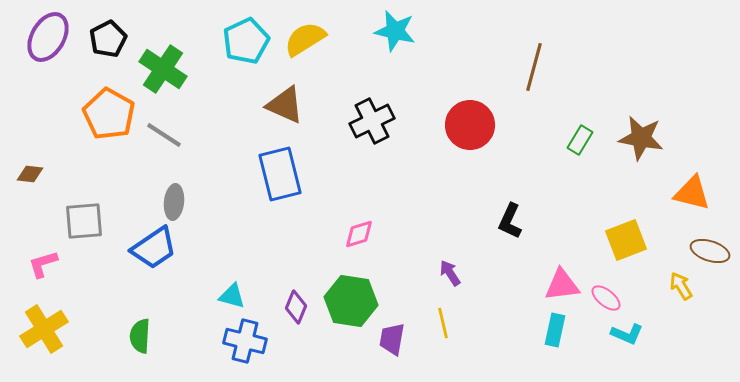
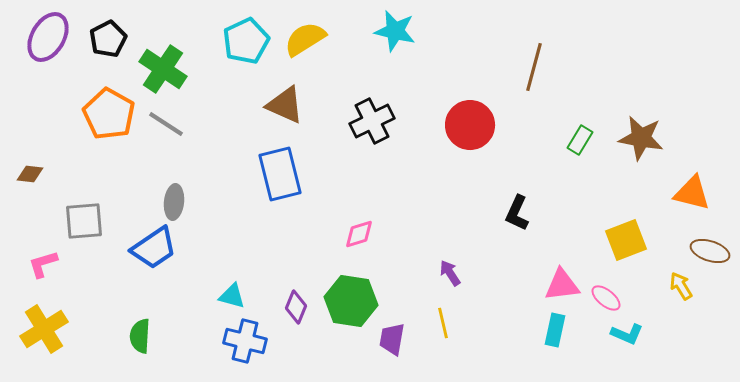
gray line: moved 2 px right, 11 px up
black L-shape: moved 7 px right, 8 px up
